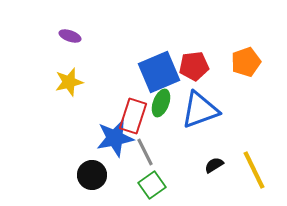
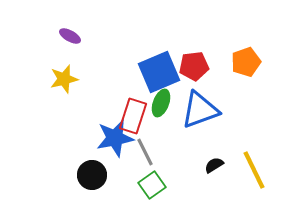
purple ellipse: rotated 10 degrees clockwise
yellow star: moved 5 px left, 3 px up
